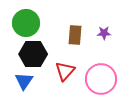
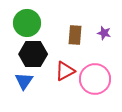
green circle: moved 1 px right
purple star: rotated 16 degrees clockwise
red triangle: rotated 20 degrees clockwise
pink circle: moved 6 px left
